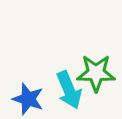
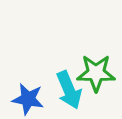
blue star: rotated 8 degrees counterclockwise
